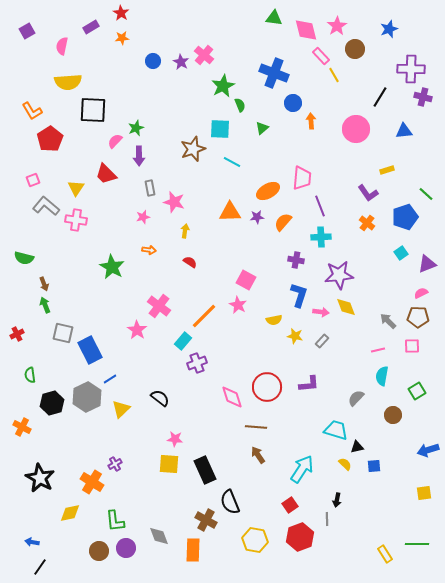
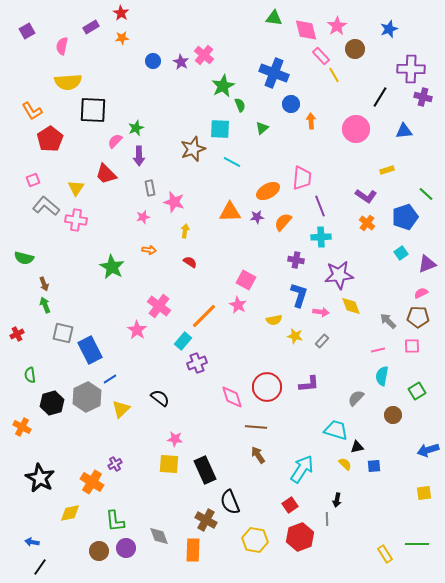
blue circle at (293, 103): moved 2 px left, 1 px down
purple L-shape at (368, 193): moved 2 px left, 3 px down; rotated 20 degrees counterclockwise
yellow diamond at (346, 307): moved 5 px right, 1 px up
